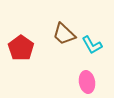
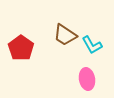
brown trapezoid: moved 1 px right, 1 px down; rotated 10 degrees counterclockwise
pink ellipse: moved 3 px up
